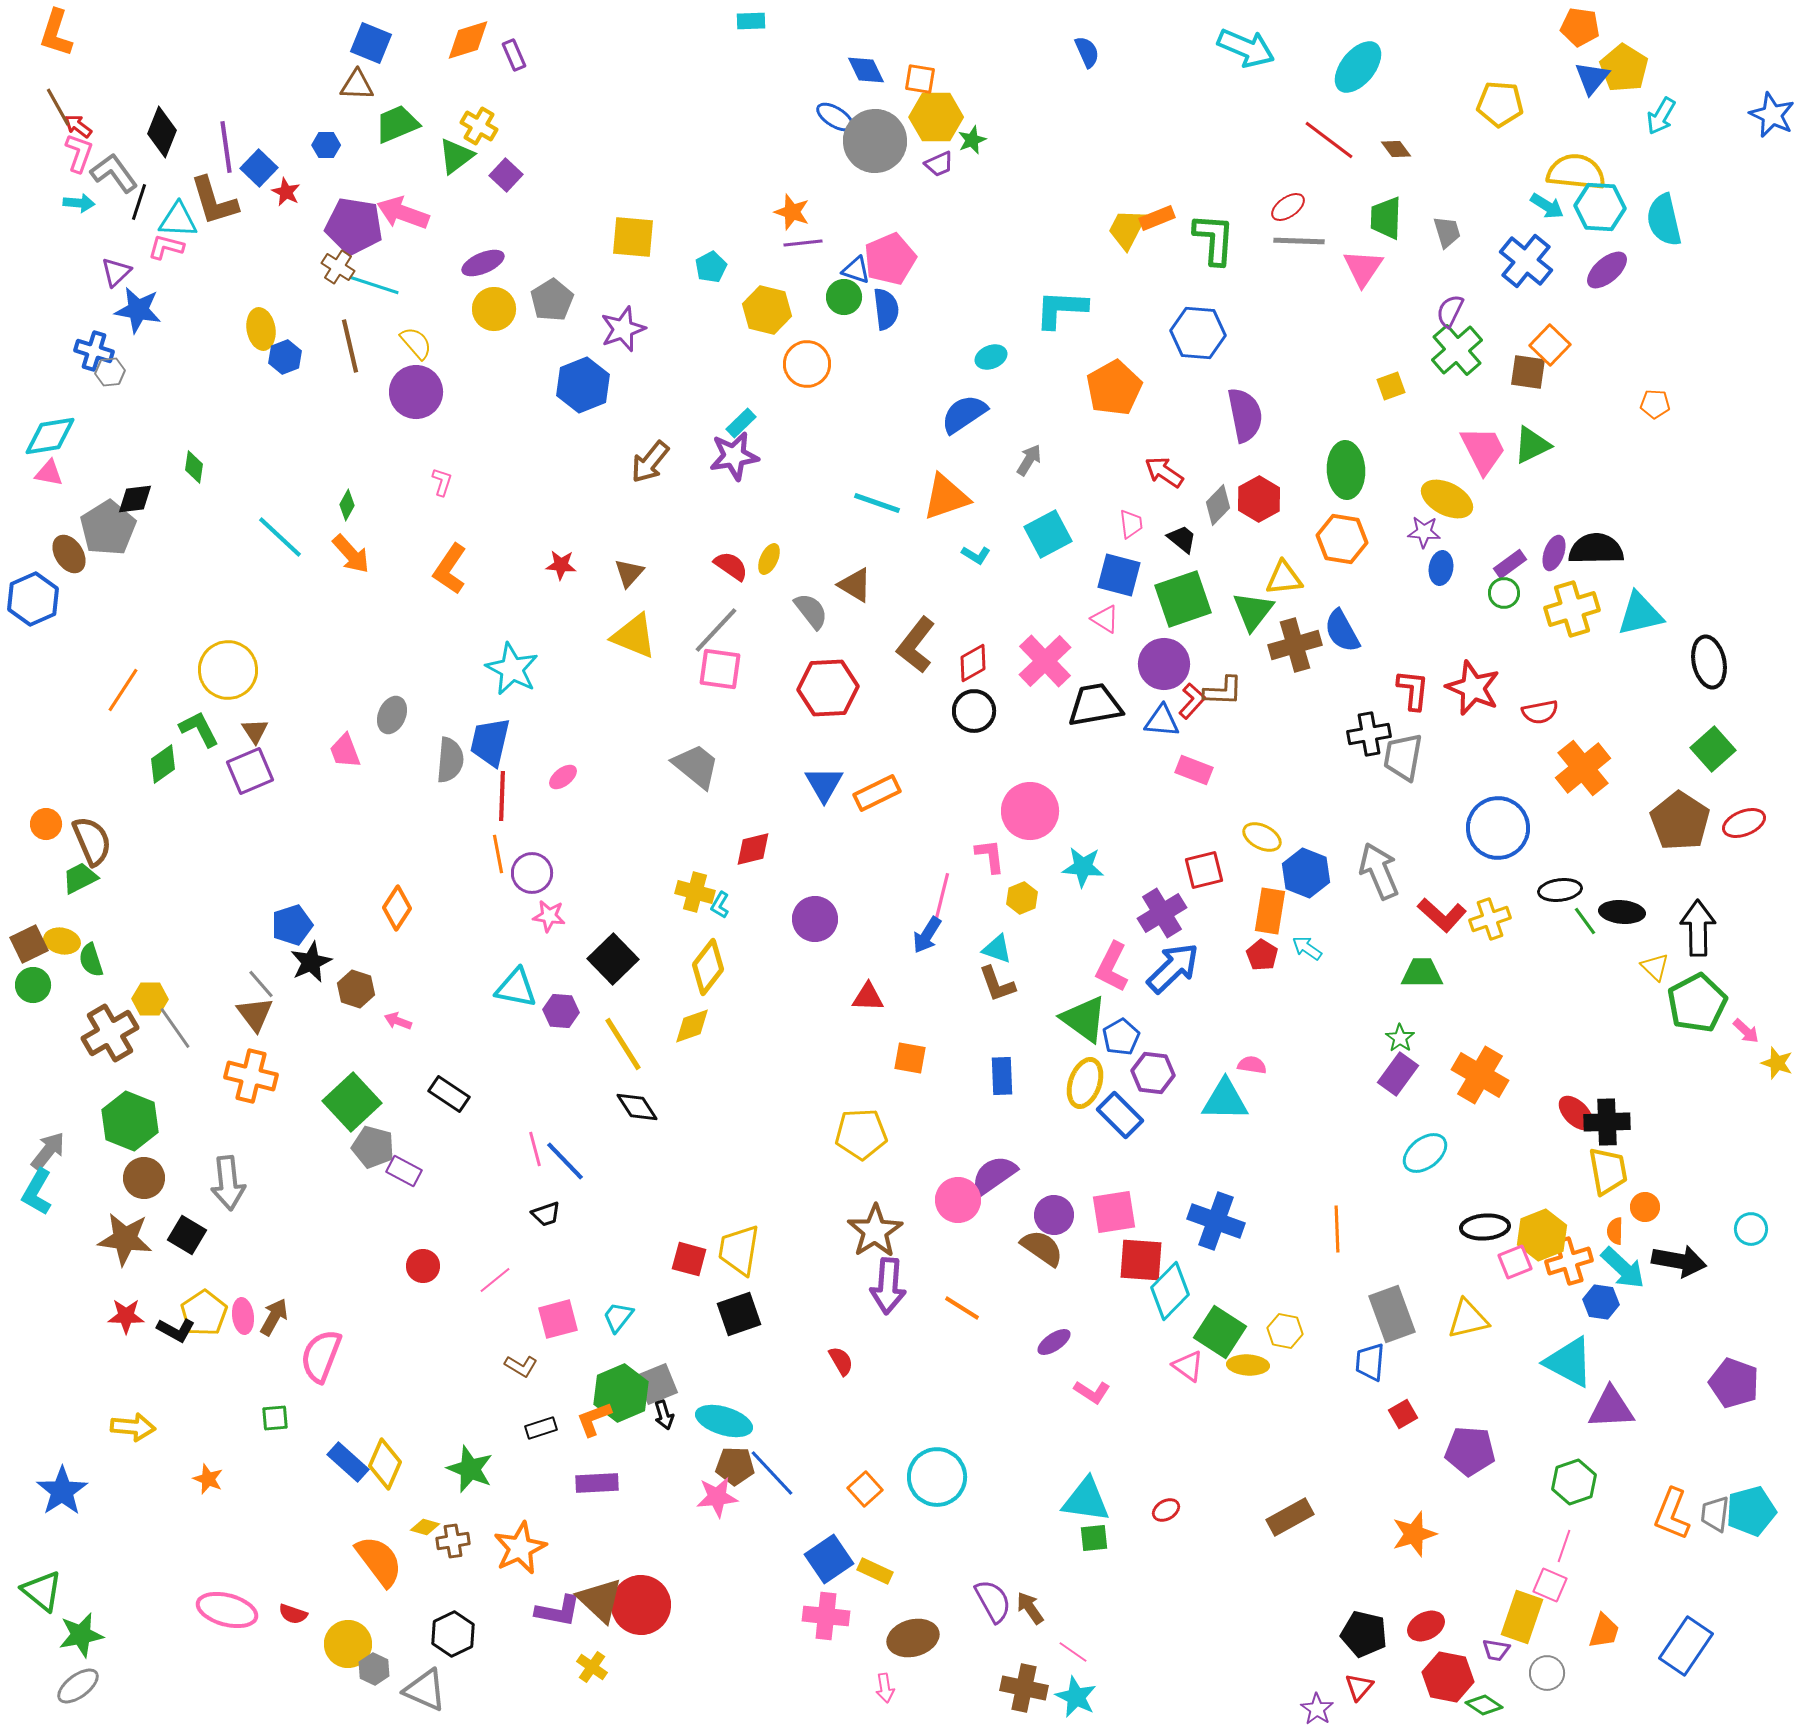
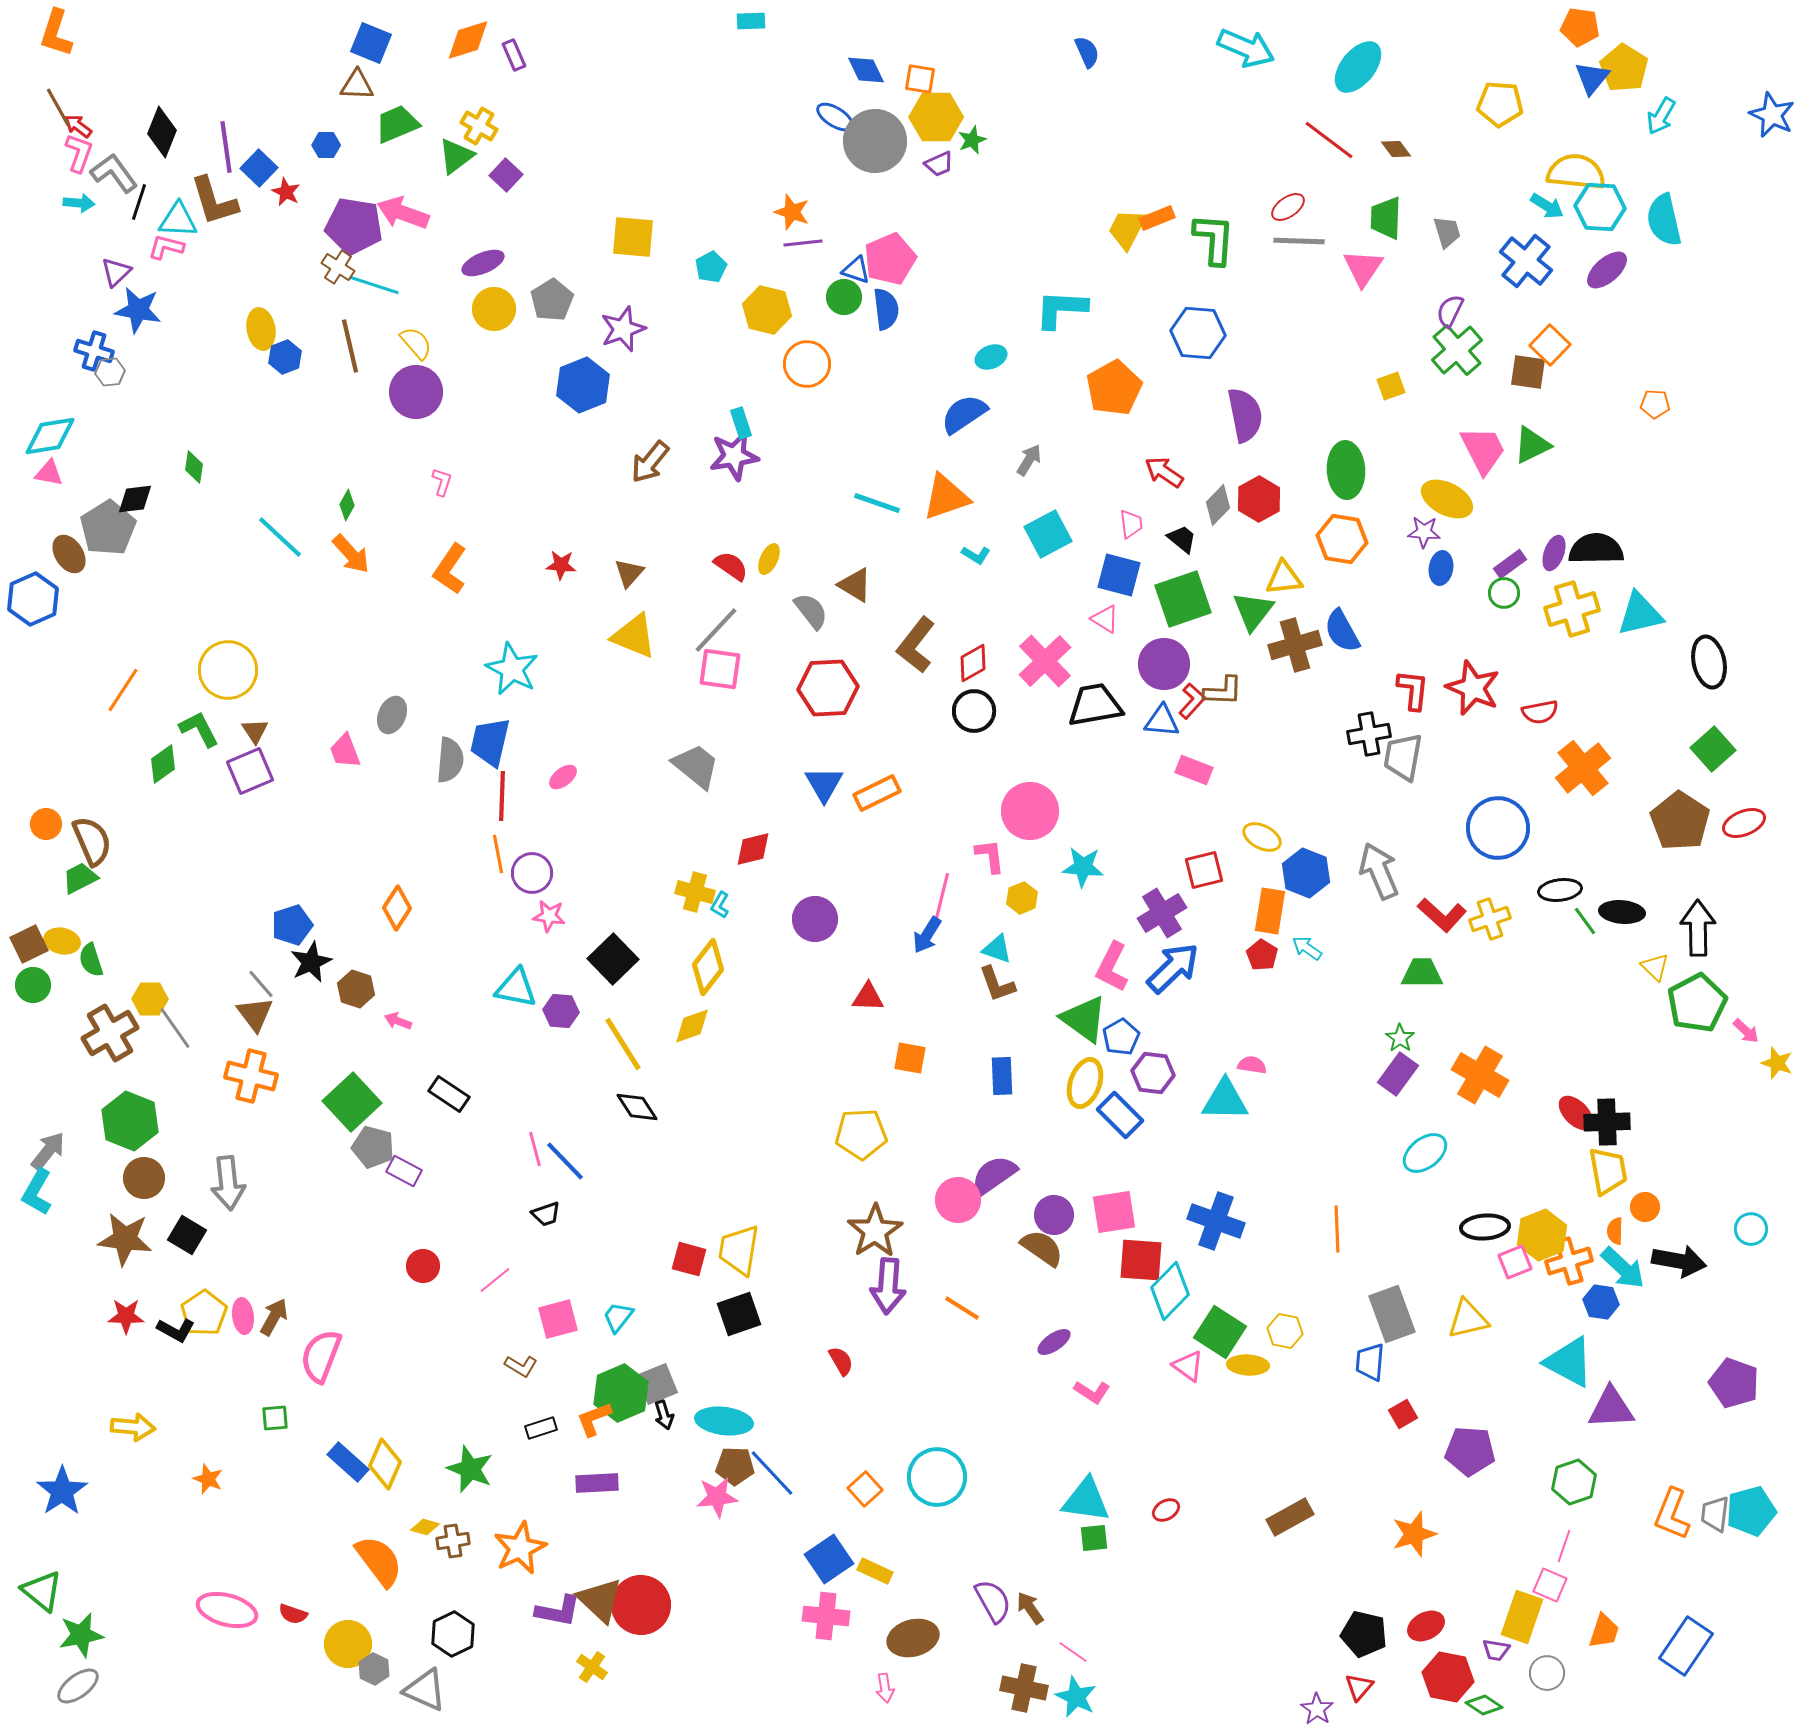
cyan rectangle at (741, 423): rotated 64 degrees counterclockwise
cyan ellipse at (724, 1421): rotated 10 degrees counterclockwise
